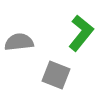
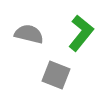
gray semicircle: moved 10 px right, 8 px up; rotated 20 degrees clockwise
